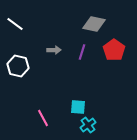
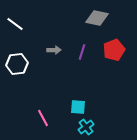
gray diamond: moved 3 px right, 6 px up
red pentagon: rotated 15 degrees clockwise
white hexagon: moved 1 px left, 2 px up; rotated 20 degrees counterclockwise
cyan cross: moved 2 px left, 2 px down
